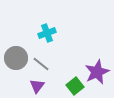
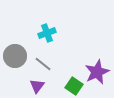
gray circle: moved 1 px left, 2 px up
gray line: moved 2 px right
green square: moved 1 px left; rotated 18 degrees counterclockwise
